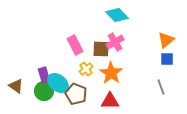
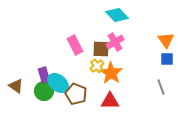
orange triangle: rotated 24 degrees counterclockwise
yellow cross: moved 11 px right, 3 px up
